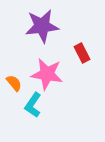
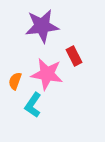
red rectangle: moved 8 px left, 3 px down
orange semicircle: moved 1 px right, 2 px up; rotated 120 degrees counterclockwise
